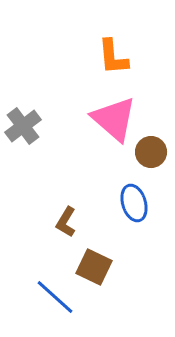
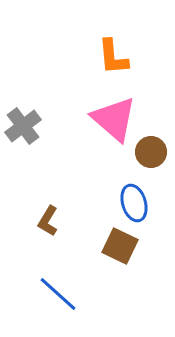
brown L-shape: moved 18 px left, 1 px up
brown square: moved 26 px right, 21 px up
blue line: moved 3 px right, 3 px up
